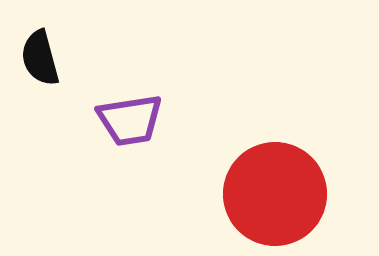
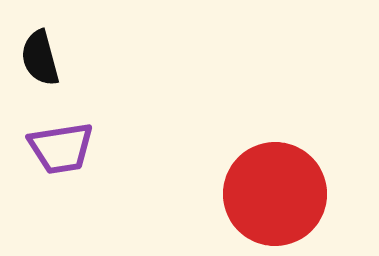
purple trapezoid: moved 69 px left, 28 px down
